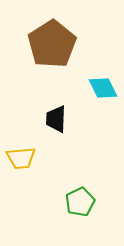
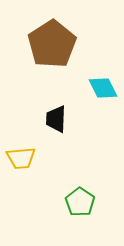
green pentagon: rotated 12 degrees counterclockwise
